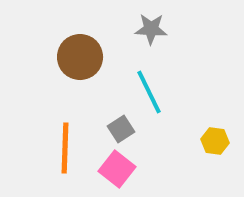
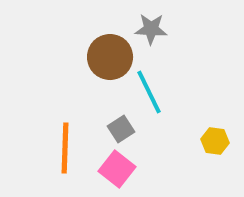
brown circle: moved 30 px right
